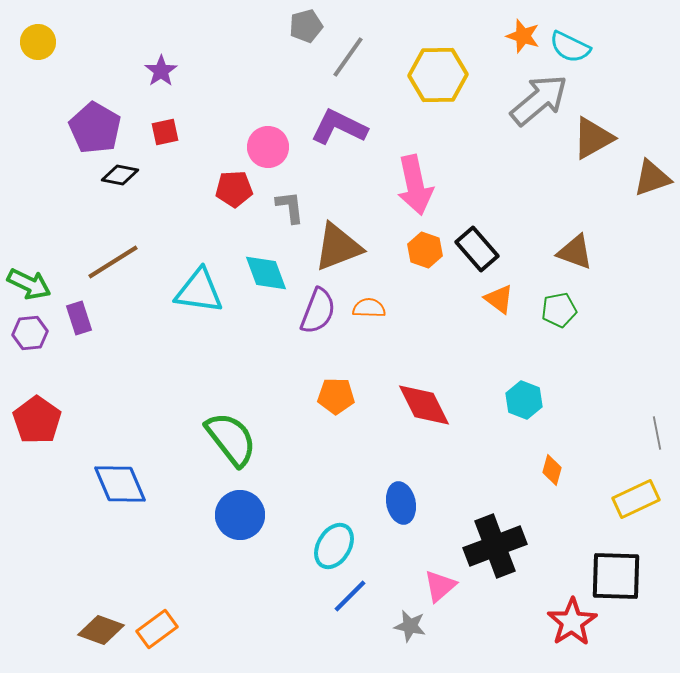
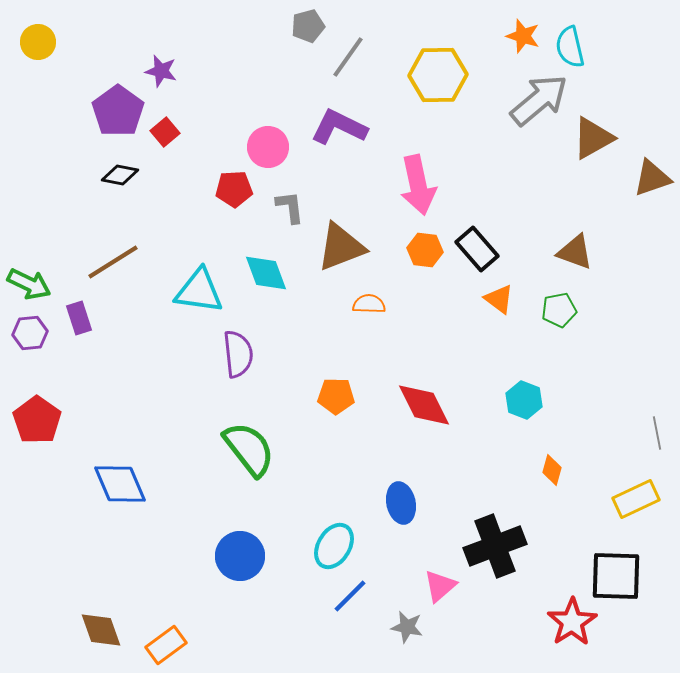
gray pentagon at (306, 26): moved 2 px right
cyan semicircle at (570, 47): rotated 51 degrees clockwise
purple star at (161, 71): rotated 24 degrees counterclockwise
purple pentagon at (95, 128): moved 23 px right, 17 px up; rotated 6 degrees clockwise
red square at (165, 132): rotated 28 degrees counterclockwise
pink arrow at (415, 185): moved 3 px right
brown triangle at (338, 247): moved 3 px right
orange hexagon at (425, 250): rotated 12 degrees counterclockwise
orange semicircle at (369, 308): moved 4 px up
purple semicircle at (318, 311): moved 80 px left, 43 px down; rotated 27 degrees counterclockwise
green semicircle at (231, 439): moved 18 px right, 10 px down
blue circle at (240, 515): moved 41 px down
gray star at (410, 626): moved 3 px left, 1 px down
orange rectangle at (157, 629): moved 9 px right, 16 px down
brown diamond at (101, 630): rotated 51 degrees clockwise
